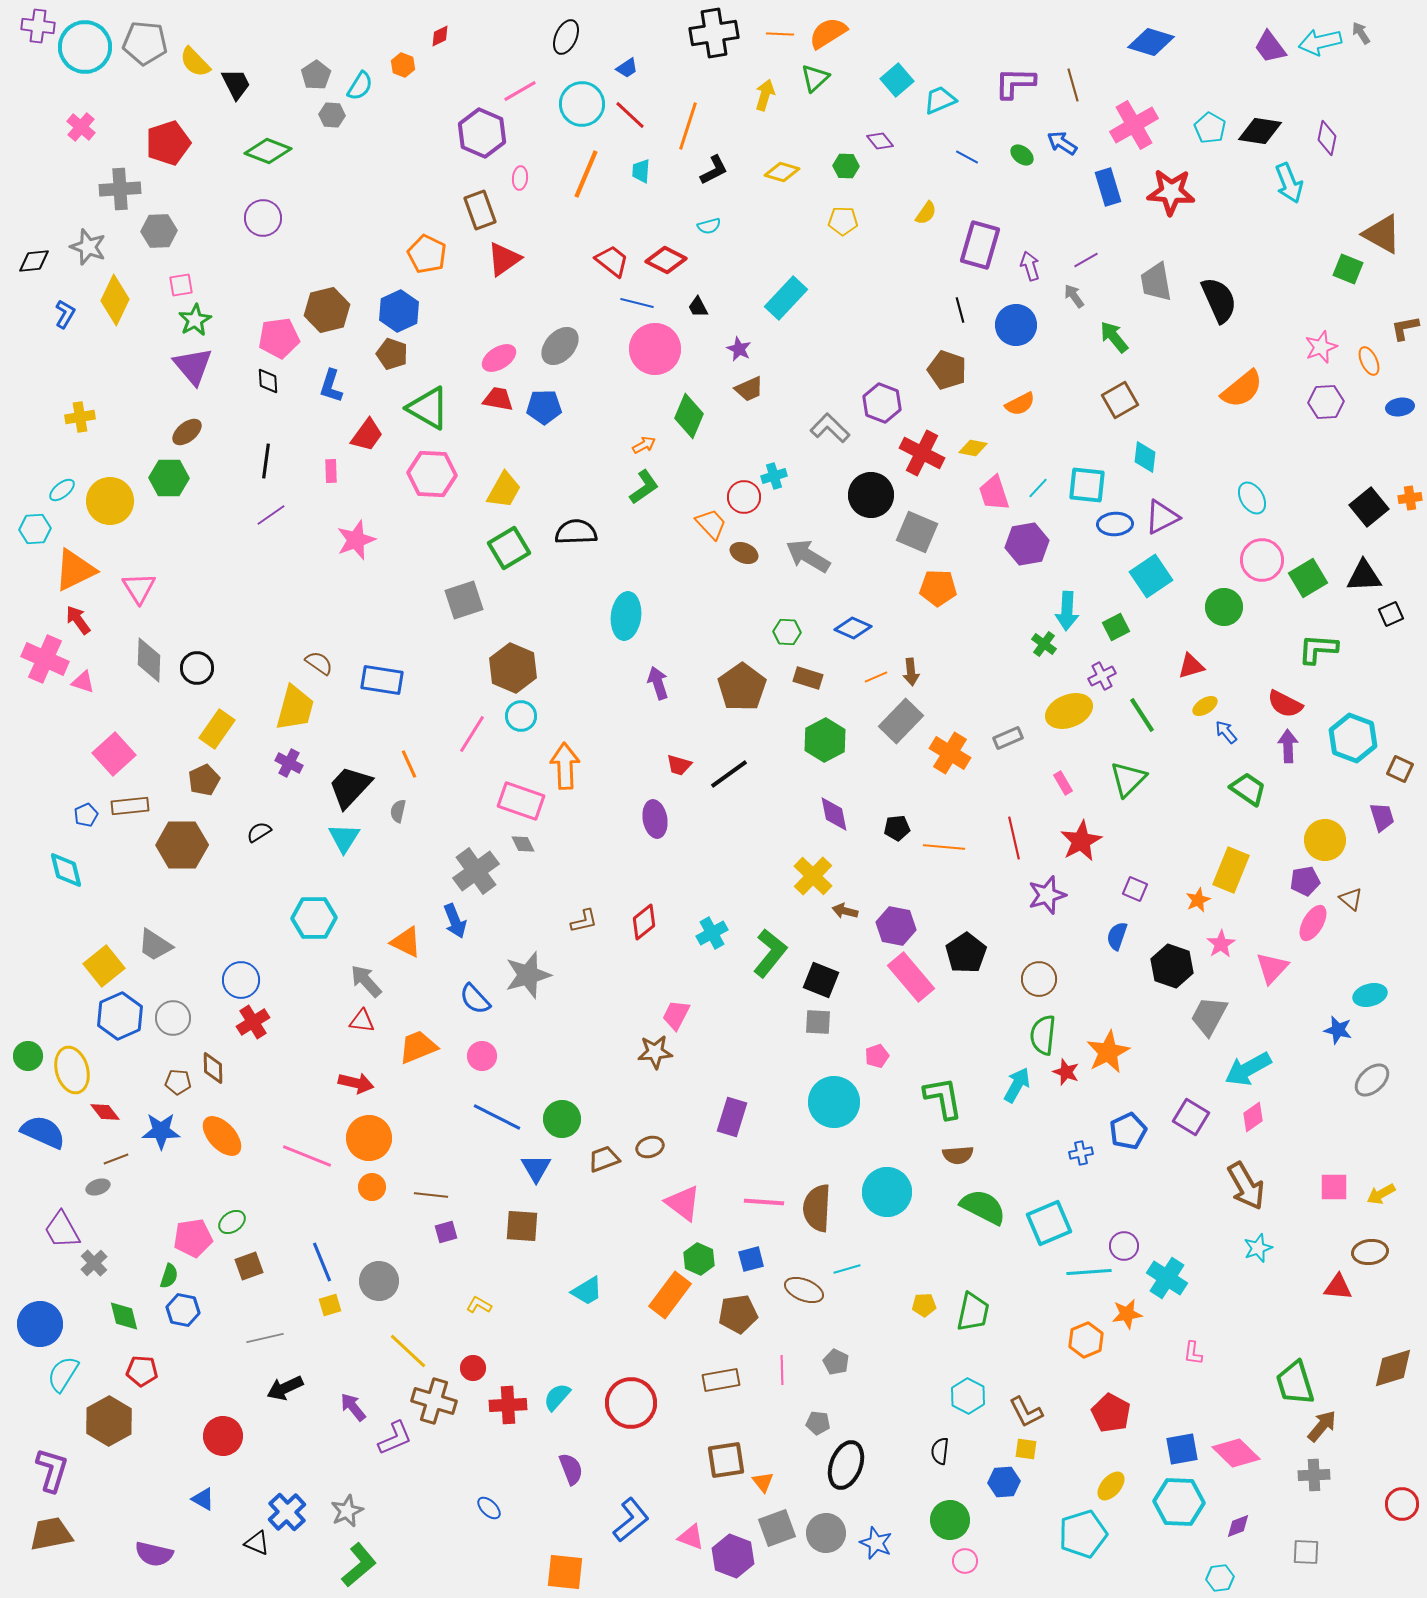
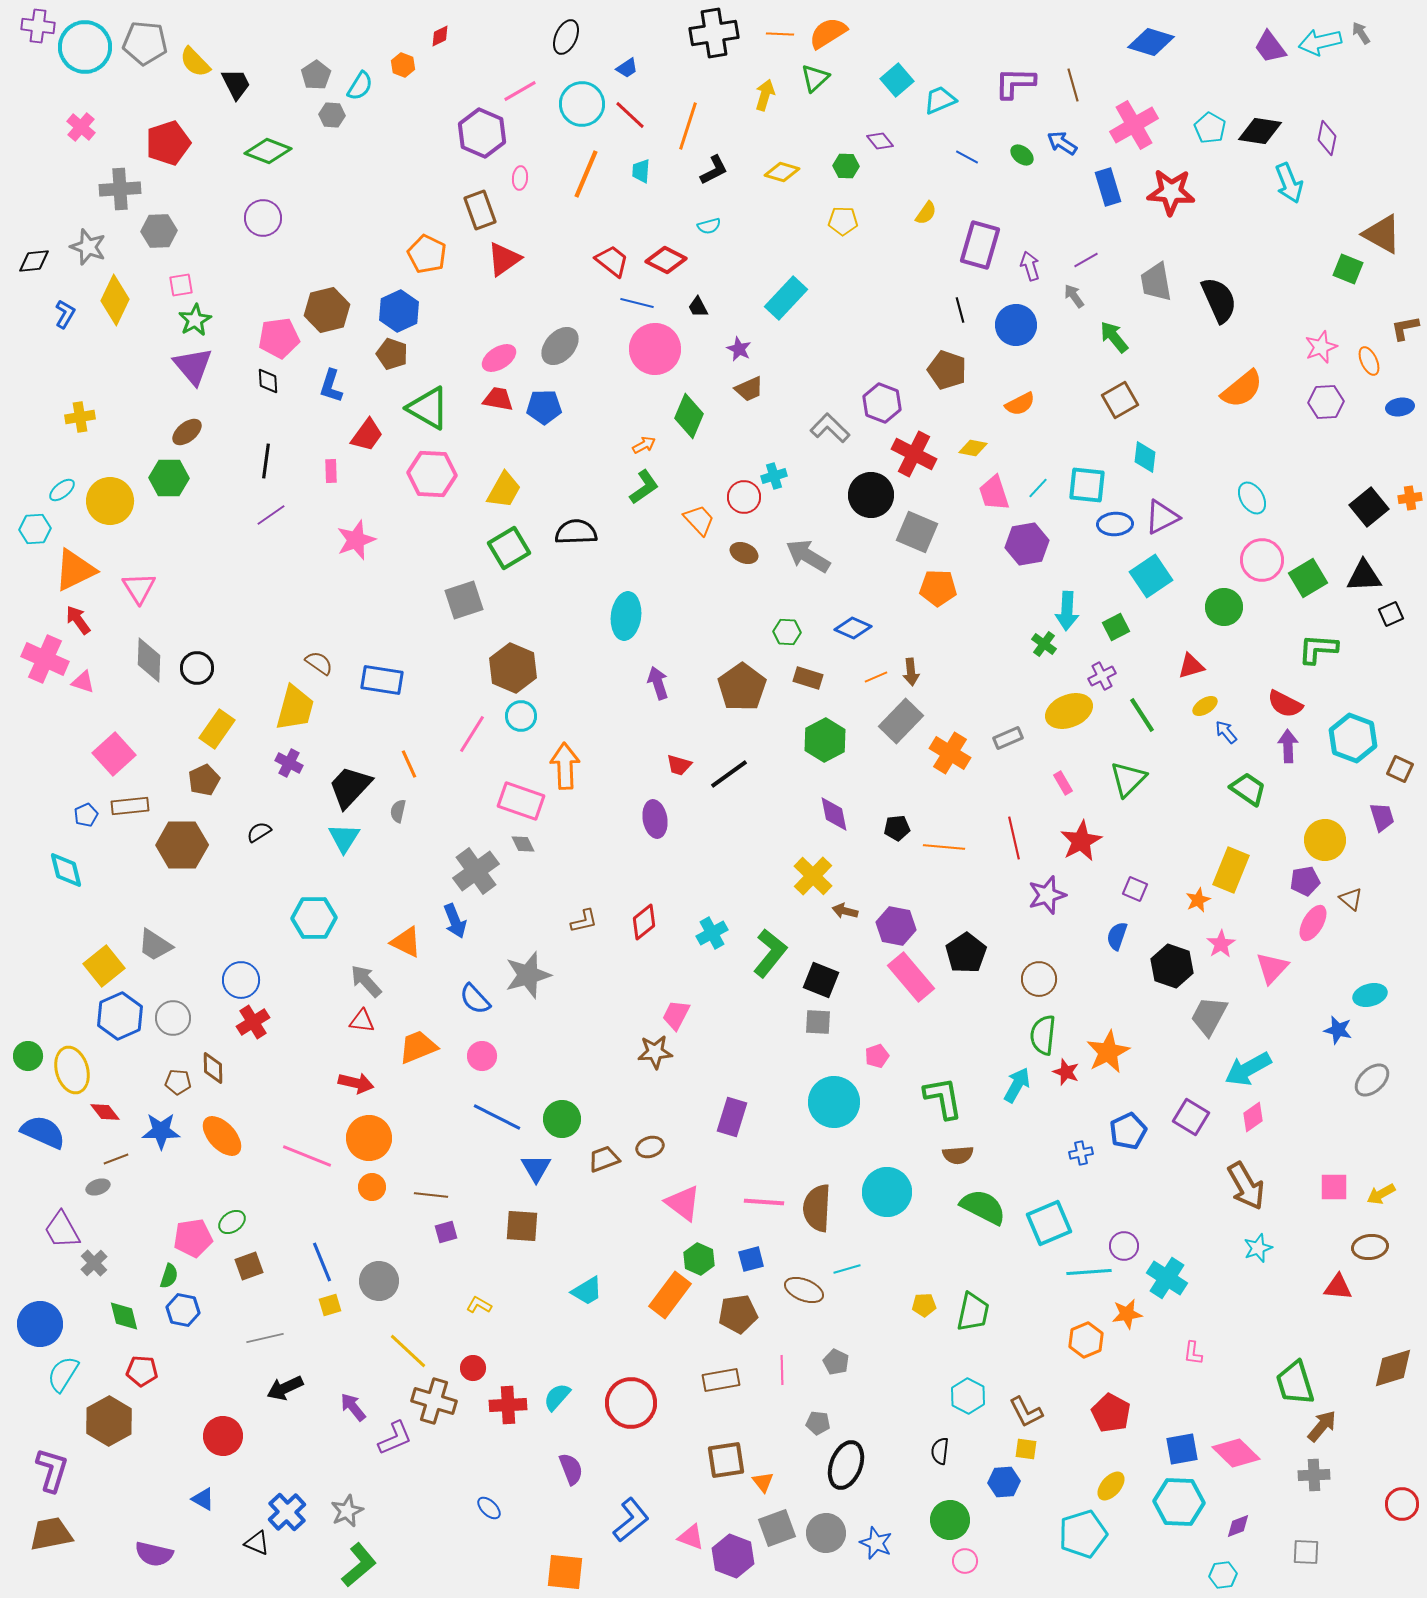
red cross at (922, 453): moved 8 px left, 1 px down
orange trapezoid at (711, 524): moved 12 px left, 4 px up
brown ellipse at (1370, 1252): moved 5 px up
cyan hexagon at (1220, 1578): moved 3 px right, 3 px up
